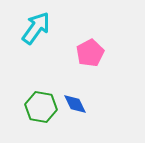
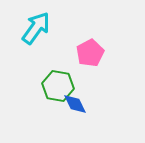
green hexagon: moved 17 px right, 21 px up
